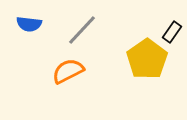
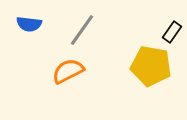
gray line: rotated 8 degrees counterclockwise
yellow pentagon: moved 4 px right, 7 px down; rotated 27 degrees counterclockwise
